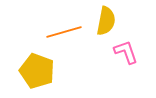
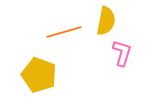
pink L-shape: moved 4 px left, 1 px down; rotated 36 degrees clockwise
yellow pentagon: moved 2 px right, 4 px down
